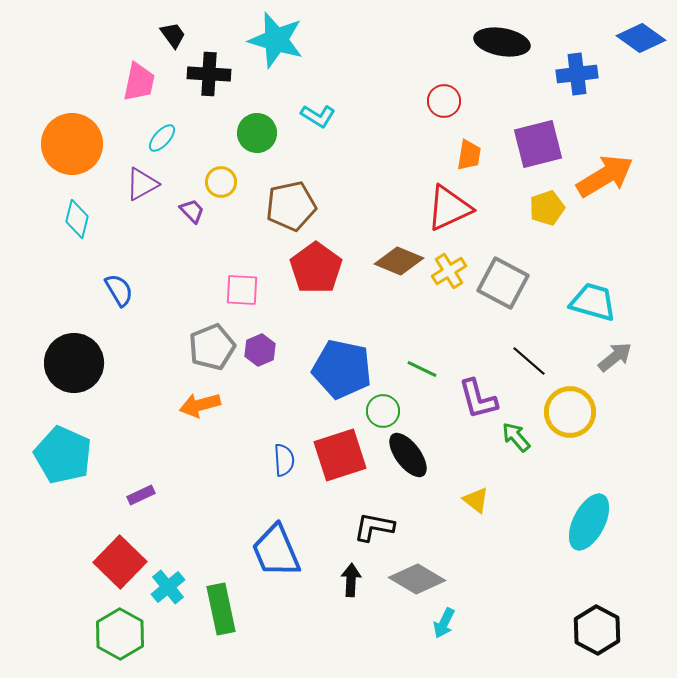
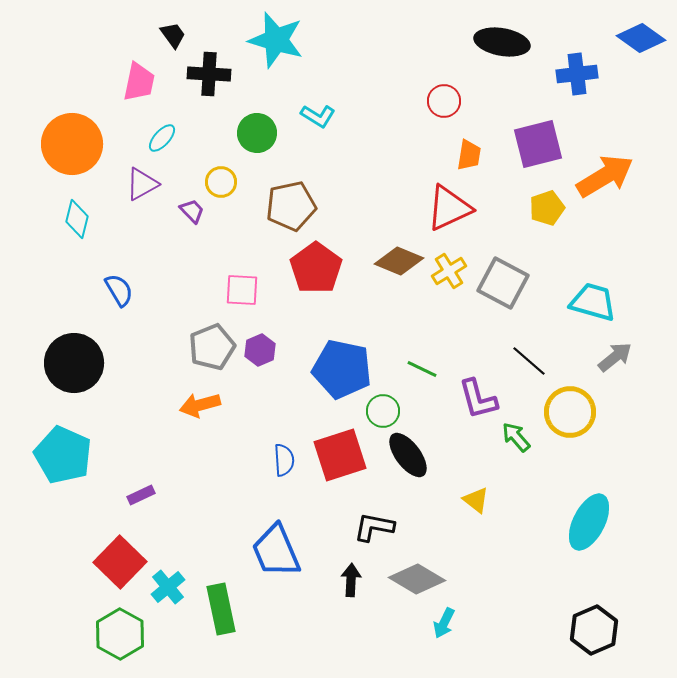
black hexagon at (597, 630): moved 3 px left; rotated 9 degrees clockwise
